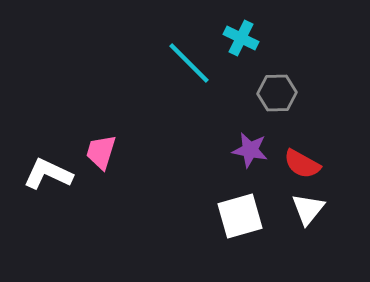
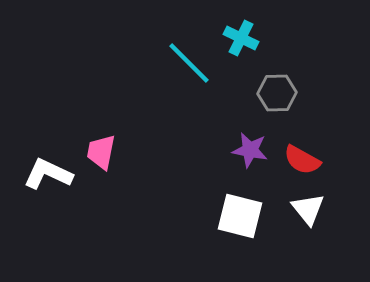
pink trapezoid: rotated 6 degrees counterclockwise
red semicircle: moved 4 px up
white triangle: rotated 18 degrees counterclockwise
white square: rotated 30 degrees clockwise
